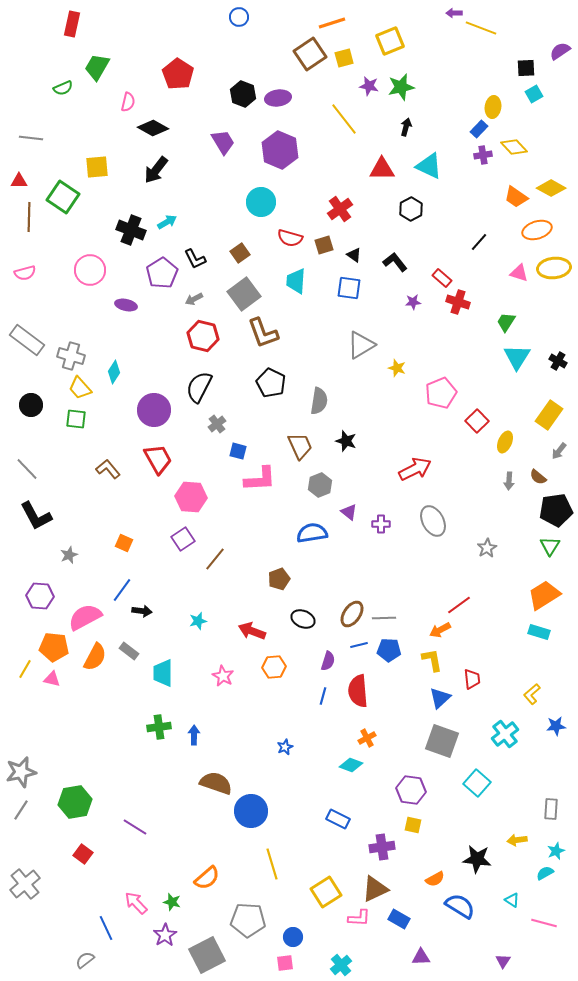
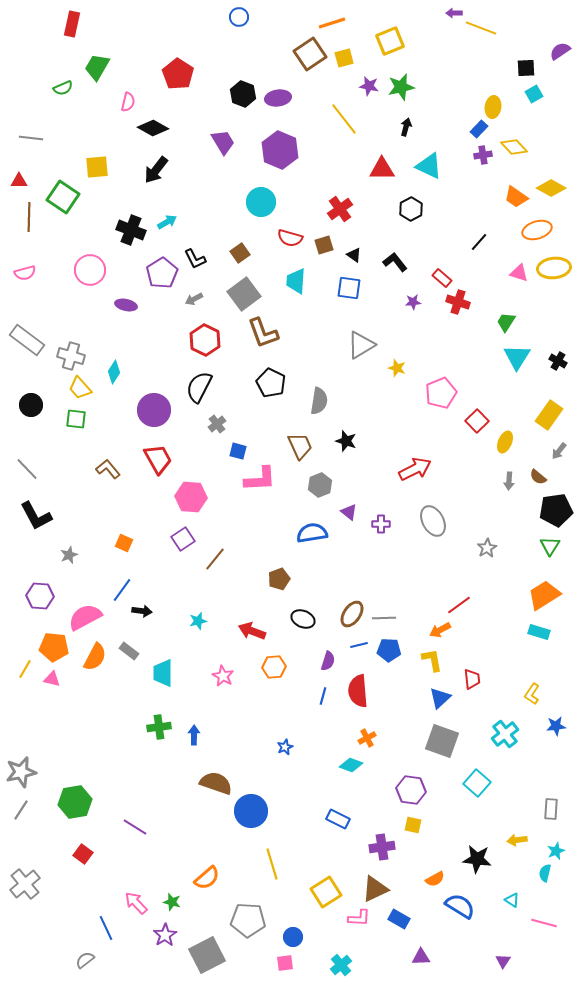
red hexagon at (203, 336): moved 2 px right, 4 px down; rotated 12 degrees clockwise
yellow L-shape at (532, 694): rotated 15 degrees counterclockwise
cyan semicircle at (545, 873): rotated 48 degrees counterclockwise
